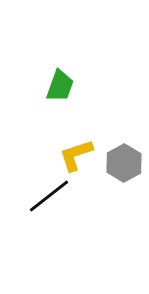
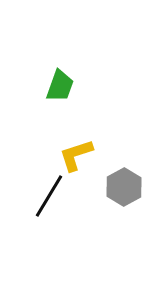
gray hexagon: moved 24 px down
black line: rotated 21 degrees counterclockwise
